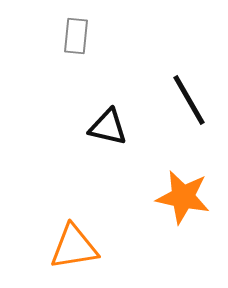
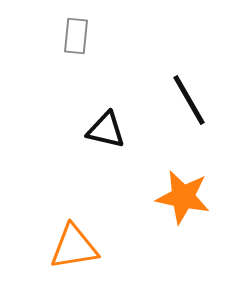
black triangle: moved 2 px left, 3 px down
